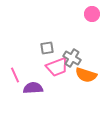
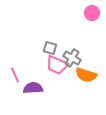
pink circle: moved 1 px up
gray square: moved 3 px right; rotated 24 degrees clockwise
pink trapezoid: moved 2 px up; rotated 45 degrees clockwise
